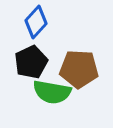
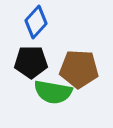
black pentagon: rotated 24 degrees clockwise
green semicircle: moved 1 px right
